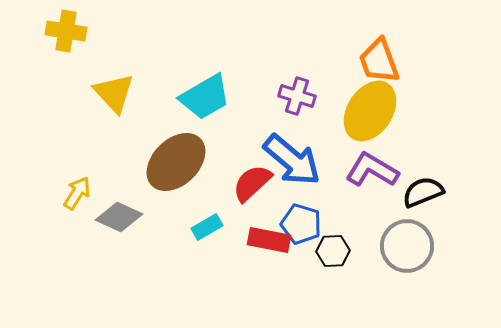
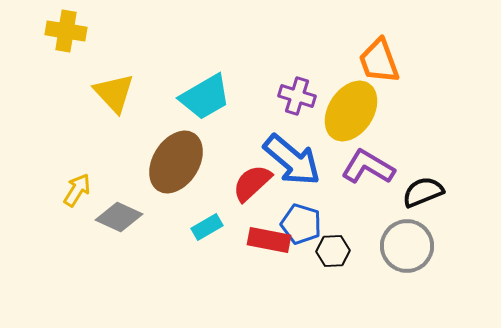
yellow ellipse: moved 19 px left
brown ellipse: rotated 14 degrees counterclockwise
purple L-shape: moved 4 px left, 3 px up
yellow arrow: moved 3 px up
